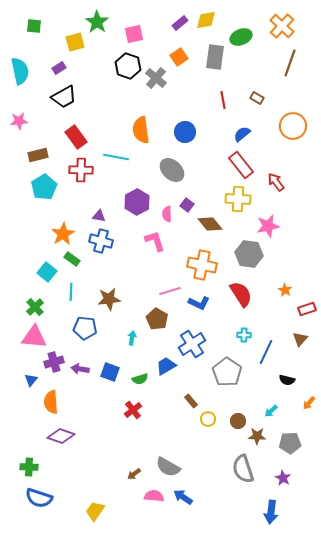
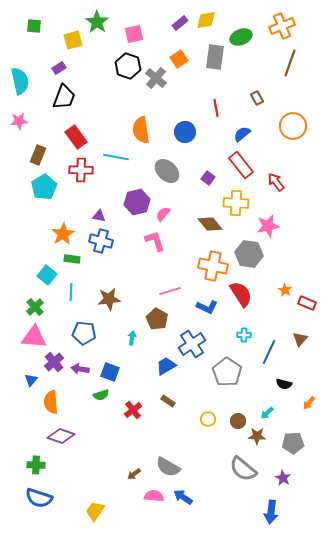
orange cross at (282, 26): rotated 25 degrees clockwise
yellow square at (75, 42): moved 2 px left, 2 px up
orange square at (179, 57): moved 2 px down
cyan semicircle at (20, 71): moved 10 px down
black trapezoid at (64, 97): rotated 40 degrees counterclockwise
brown rectangle at (257, 98): rotated 32 degrees clockwise
red line at (223, 100): moved 7 px left, 8 px down
brown rectangle at (38, 155): rotated 54 degrees counterclockwise
gray ellipse at (172, 170): moved 5 px left, 1 px down
yellow cross at (238, 199): moved 2 px left, 4 px down
purple hexagon at (137, 202): rotated 15 degrees clockwise
purple square at (187, 205): moved 21 px right, 27 px up
pink semicircle at (167, 214): moved 4 px left; rotated 42 degrees clockwise
green rectangle at (72, 259): rotated 28 degrees counterclockwise
orange cross at (202, 265): moved 11 px right, 1 px down
cyan square at (47, 272): moved 3 px down
blue L-shape at (199, 303): moved 8 px right, 4 px down
red rectangle at (307, 309): moved 6 px up; rotated 42 degrees clockwise
blue pentagon at (85, 328): moved 1 px left, 5 px down
blue line at (266, 352): moved 3 px right
purple cross at (54, 362): rotated 24 degrees counterclockwise
green semicircle at (140, 379): moved 39 px left, 16 px down
black semicircle at (287, 380): moved 3 px left, 4 px down
brown rectangle at (191, 401): moved 23 px left; rotated 16 degrees counterclockwise
cyan arrow at (271, 411): moved 4 px left, 2 px down
gray pentagon at (290, 443): moved 3 px right
green cross at (29, 467): moved 7 px right, 2 px up
gray semicircle at (243, 469): rotated 32 degrees counterclockwise
